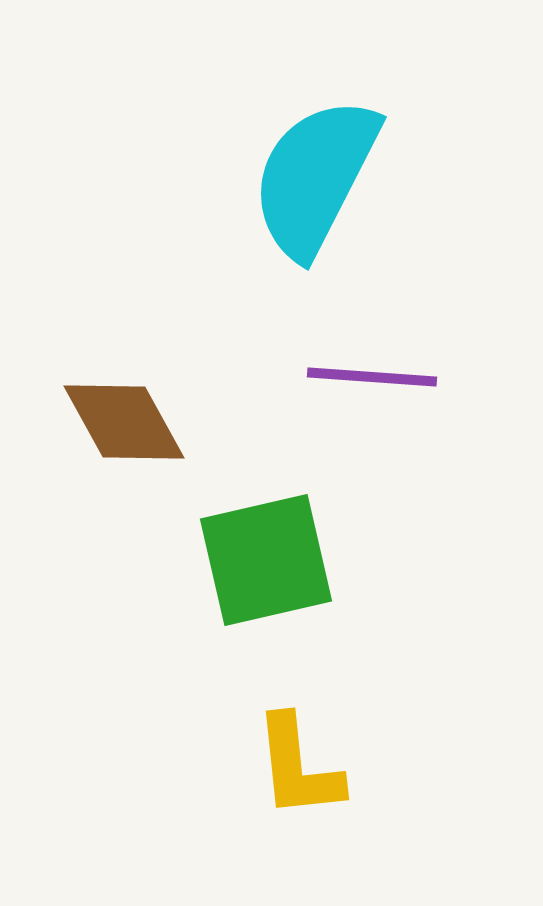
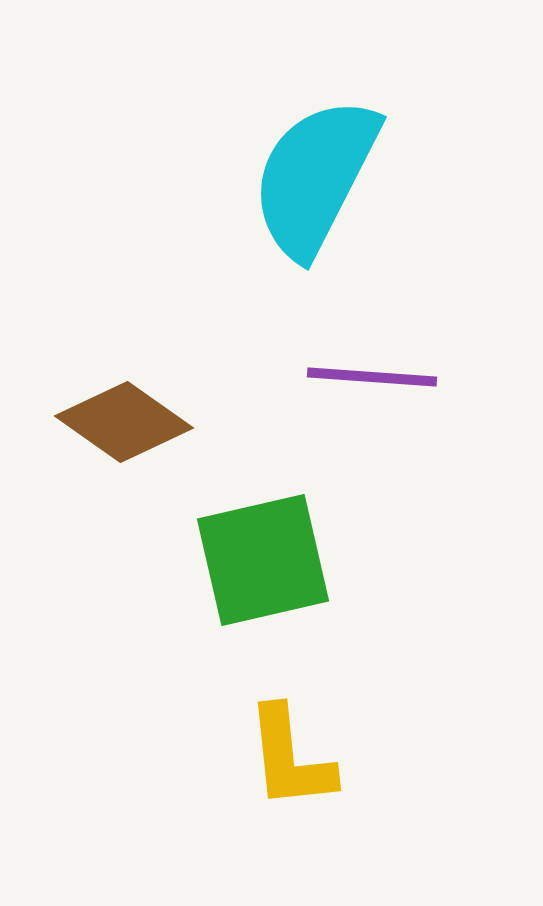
brown diamond: rotated 26 degrees counterclockwise
green square: moved 3 px left
yellow L-shape: moved 8 px left, 9 px up
